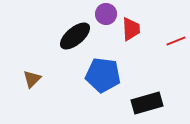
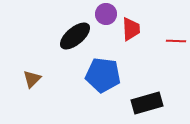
red line: rotated 24 degrees clockwise
